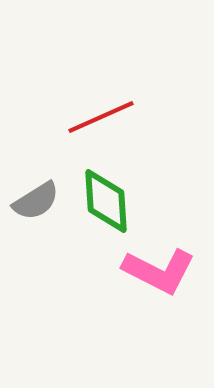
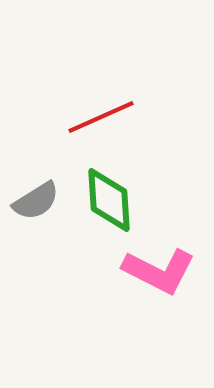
green diamond: moved 3 px right, 1 px up
